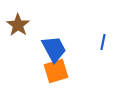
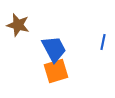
brown star: rotated 20 degrees counterclockwise
